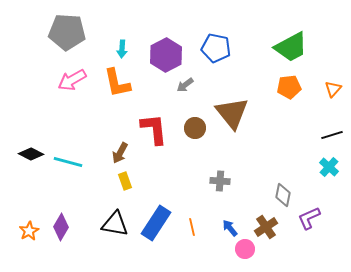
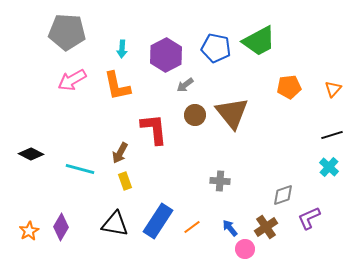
green trapezoid: moved 32 px left, 6 px up
orange L-shape: moved 3 px down
brown circle: moved 13 px up
cyan line: moved 12 px right, 7 px down
gray diamond: rotated 60 degrees clockwise
blue rectangle: moved 2 px right, 2 px up
orange line: rotated 66 degrees clockwise
